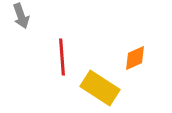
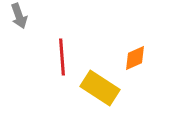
gray arrow: moved 2 px left
